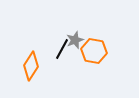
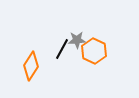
gray star: moved 2 px right; rotated 18 degrees clockwise
orange hexagon: rotated 15 degrees clockwise
